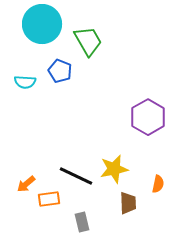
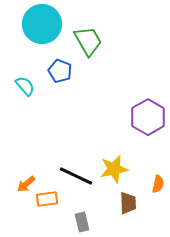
cyan semicircle: moved 4 px down; rotated 135 degrees counterclockwise
orange rectangle: moved 2 px left
